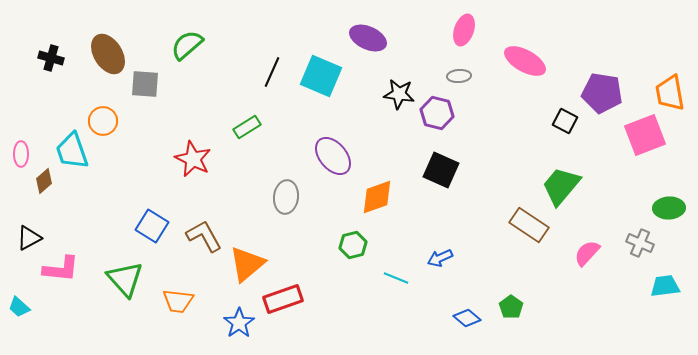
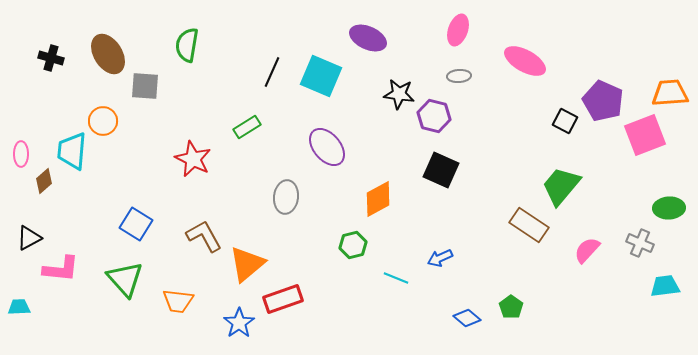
pink ellipse at (464, 30): moved 6 px left
green semicircle at (187, 45): rotated 40 degrees counterclockwise
gray square at (145, 84): moved 2 px down
purple pentagon at (602, 93): moved 1 px right, 8 px down; rotated 15 degrees clockwise
orange trapezoid at (670, 93): rotated 96 degrees clockwise
purple hexagon at (437, 113): moved 3 px left, 3 px down
cyan trapezoid at (72, 151): rotated 24 degrees clockwise
purple ellipse at (333, 156): moved 6 px left, 9 px up
orange diamond at (377, 197): moved 1 px right, 2 px down; rotated 9 degrees counterclockwise
blue square at (152, 226): moved 16 px left, 2 px up
pink semicircle at (587, 253): moved 3 px up
cyan trapezoid at (19, 307): rotated 135 degrees clockwise
